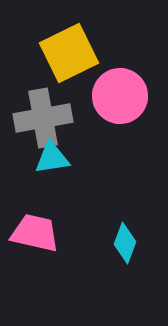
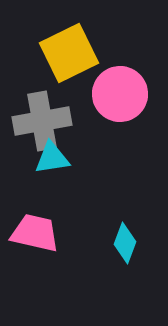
pink circle: moved 2 px up
gray cross: moved 1 px left, 3 px down
